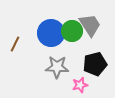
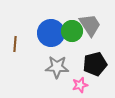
brown line: rotated 21 degrees counterclockwise
